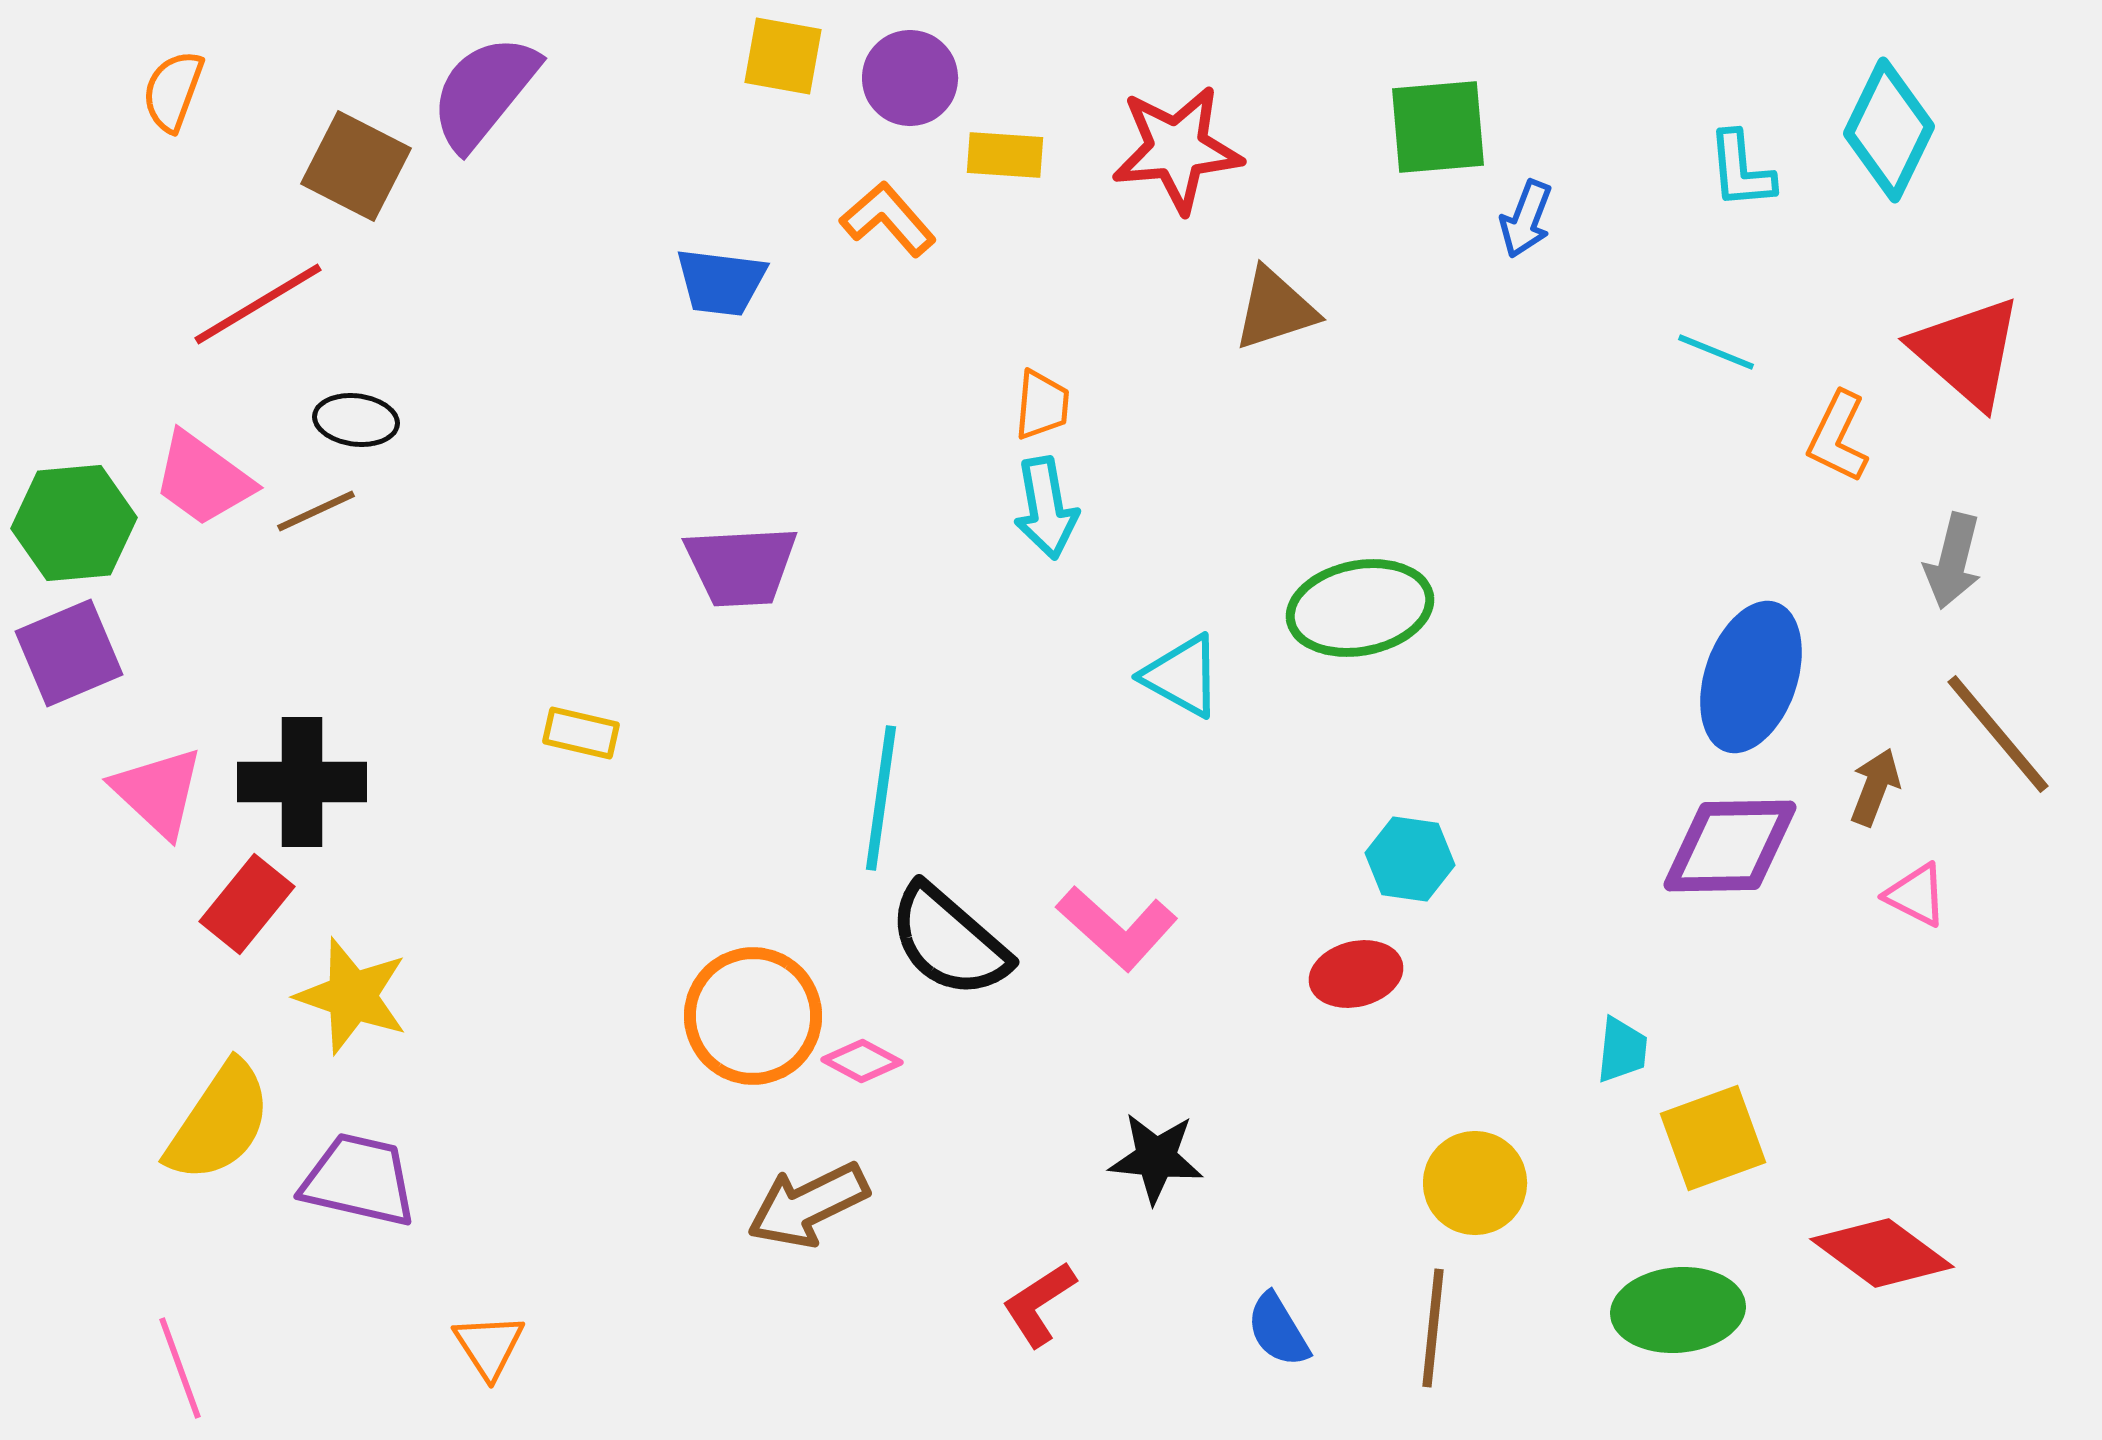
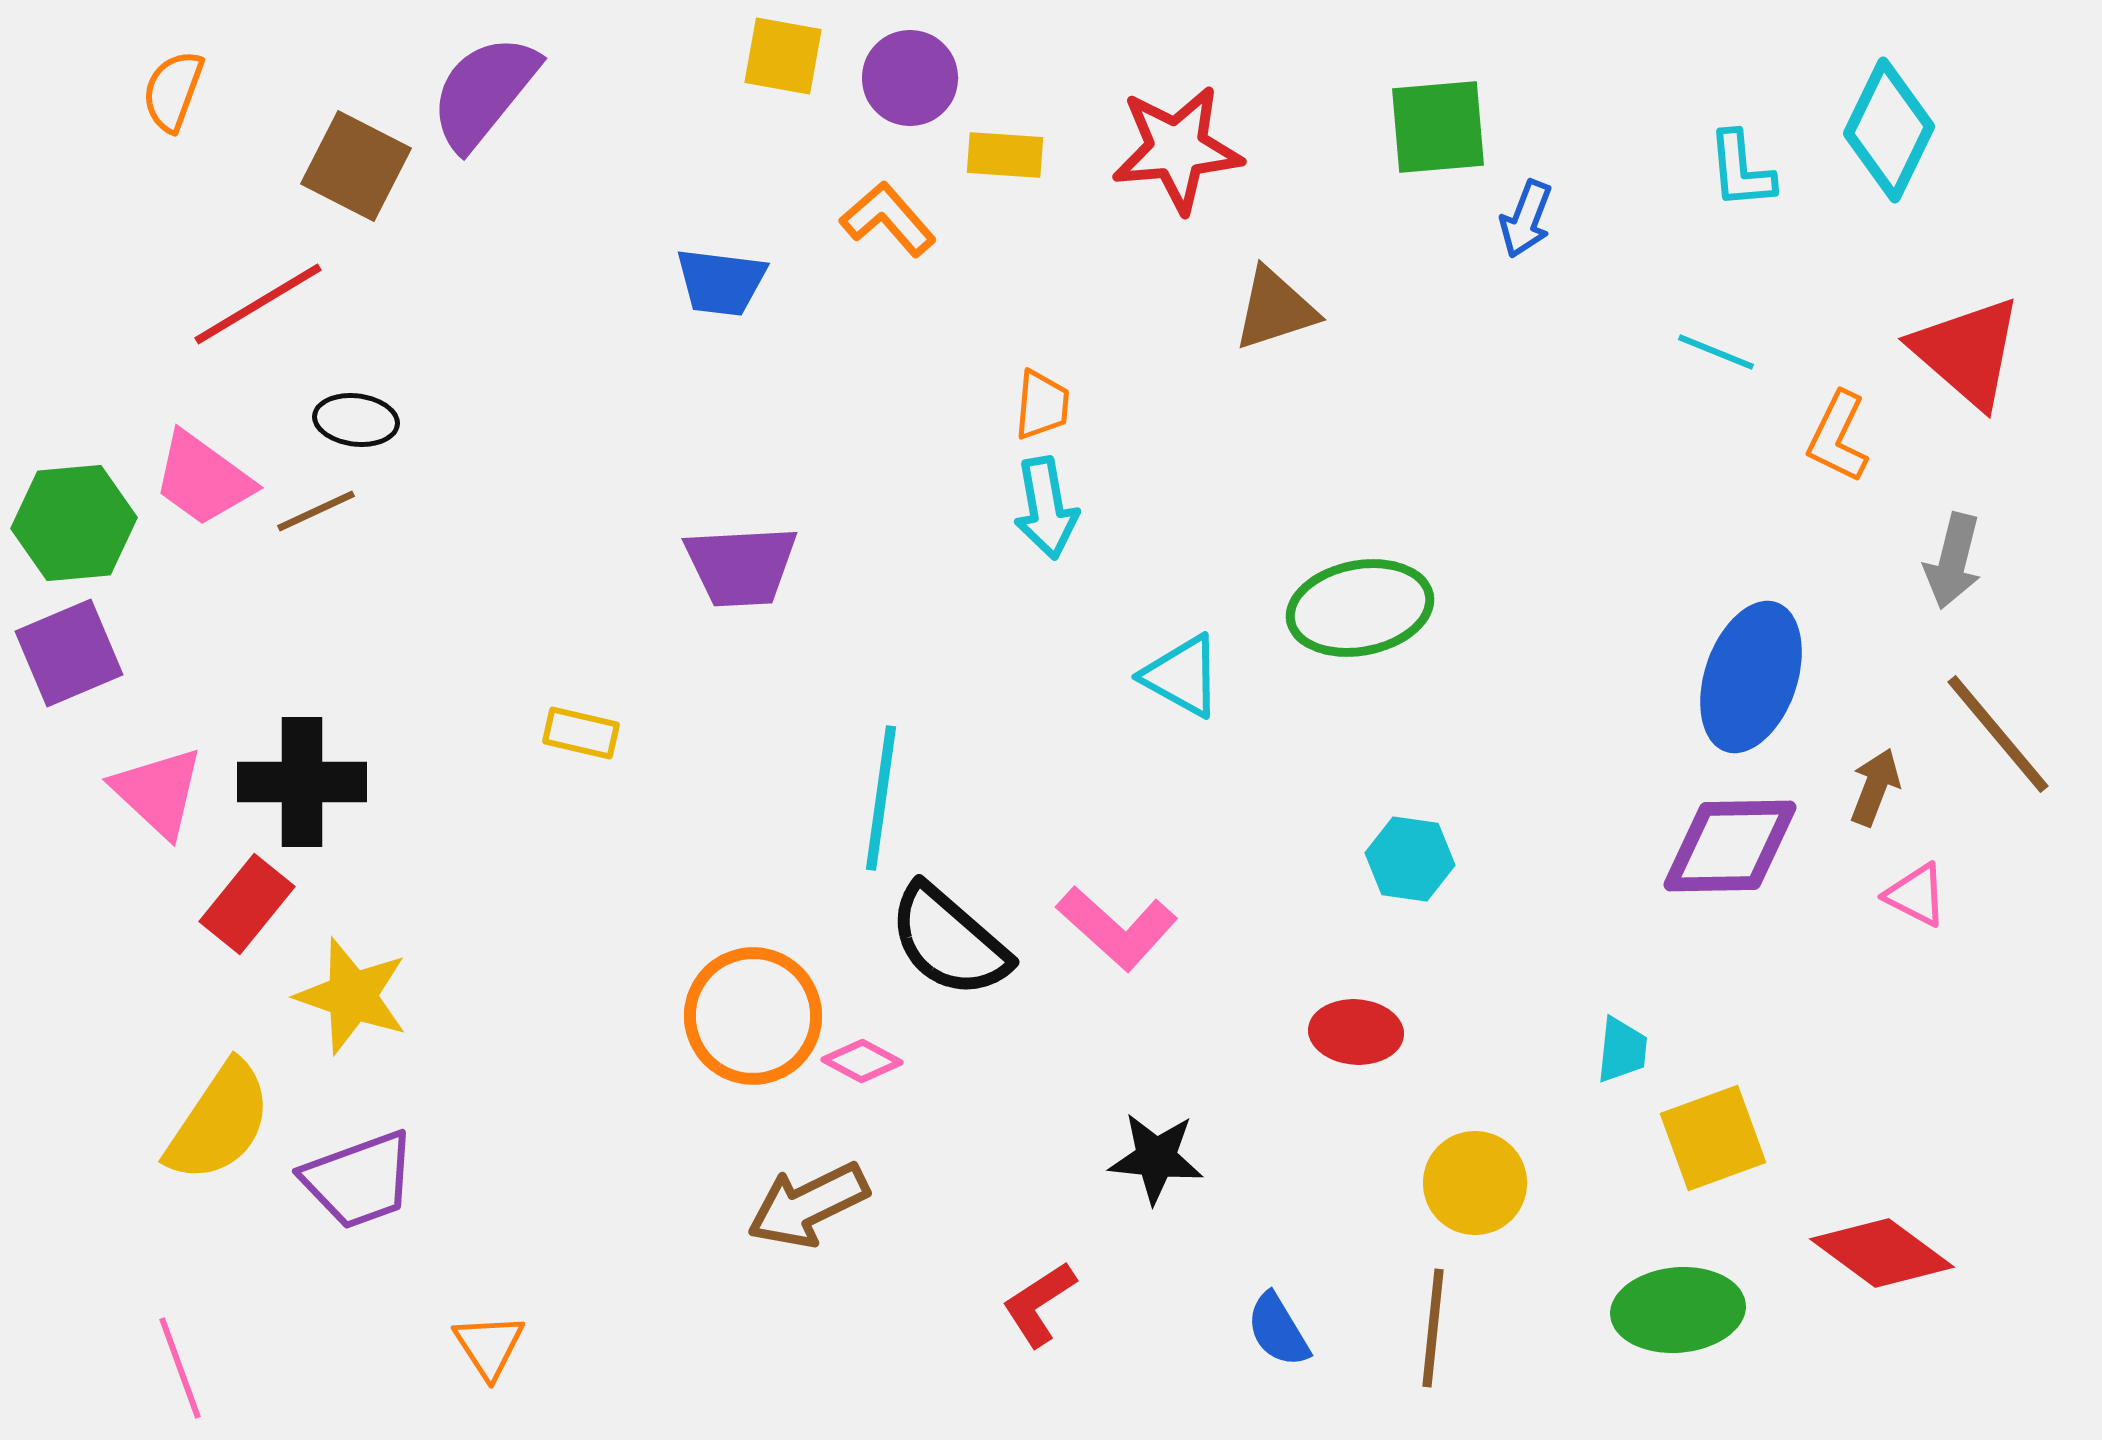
red ellipse at (1356, 974): moved 58 px down; rotated 18 degrees clockwise
purple trapezoid at (359, 1180): rotated 147 degrees clockwise
